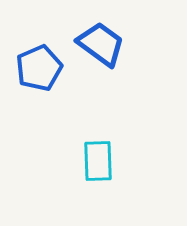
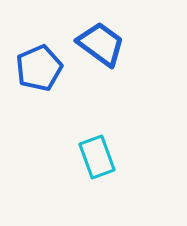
cyan rectangle: moved 1 px left, 4 px up; rotated 18 degrees counterclockwise
